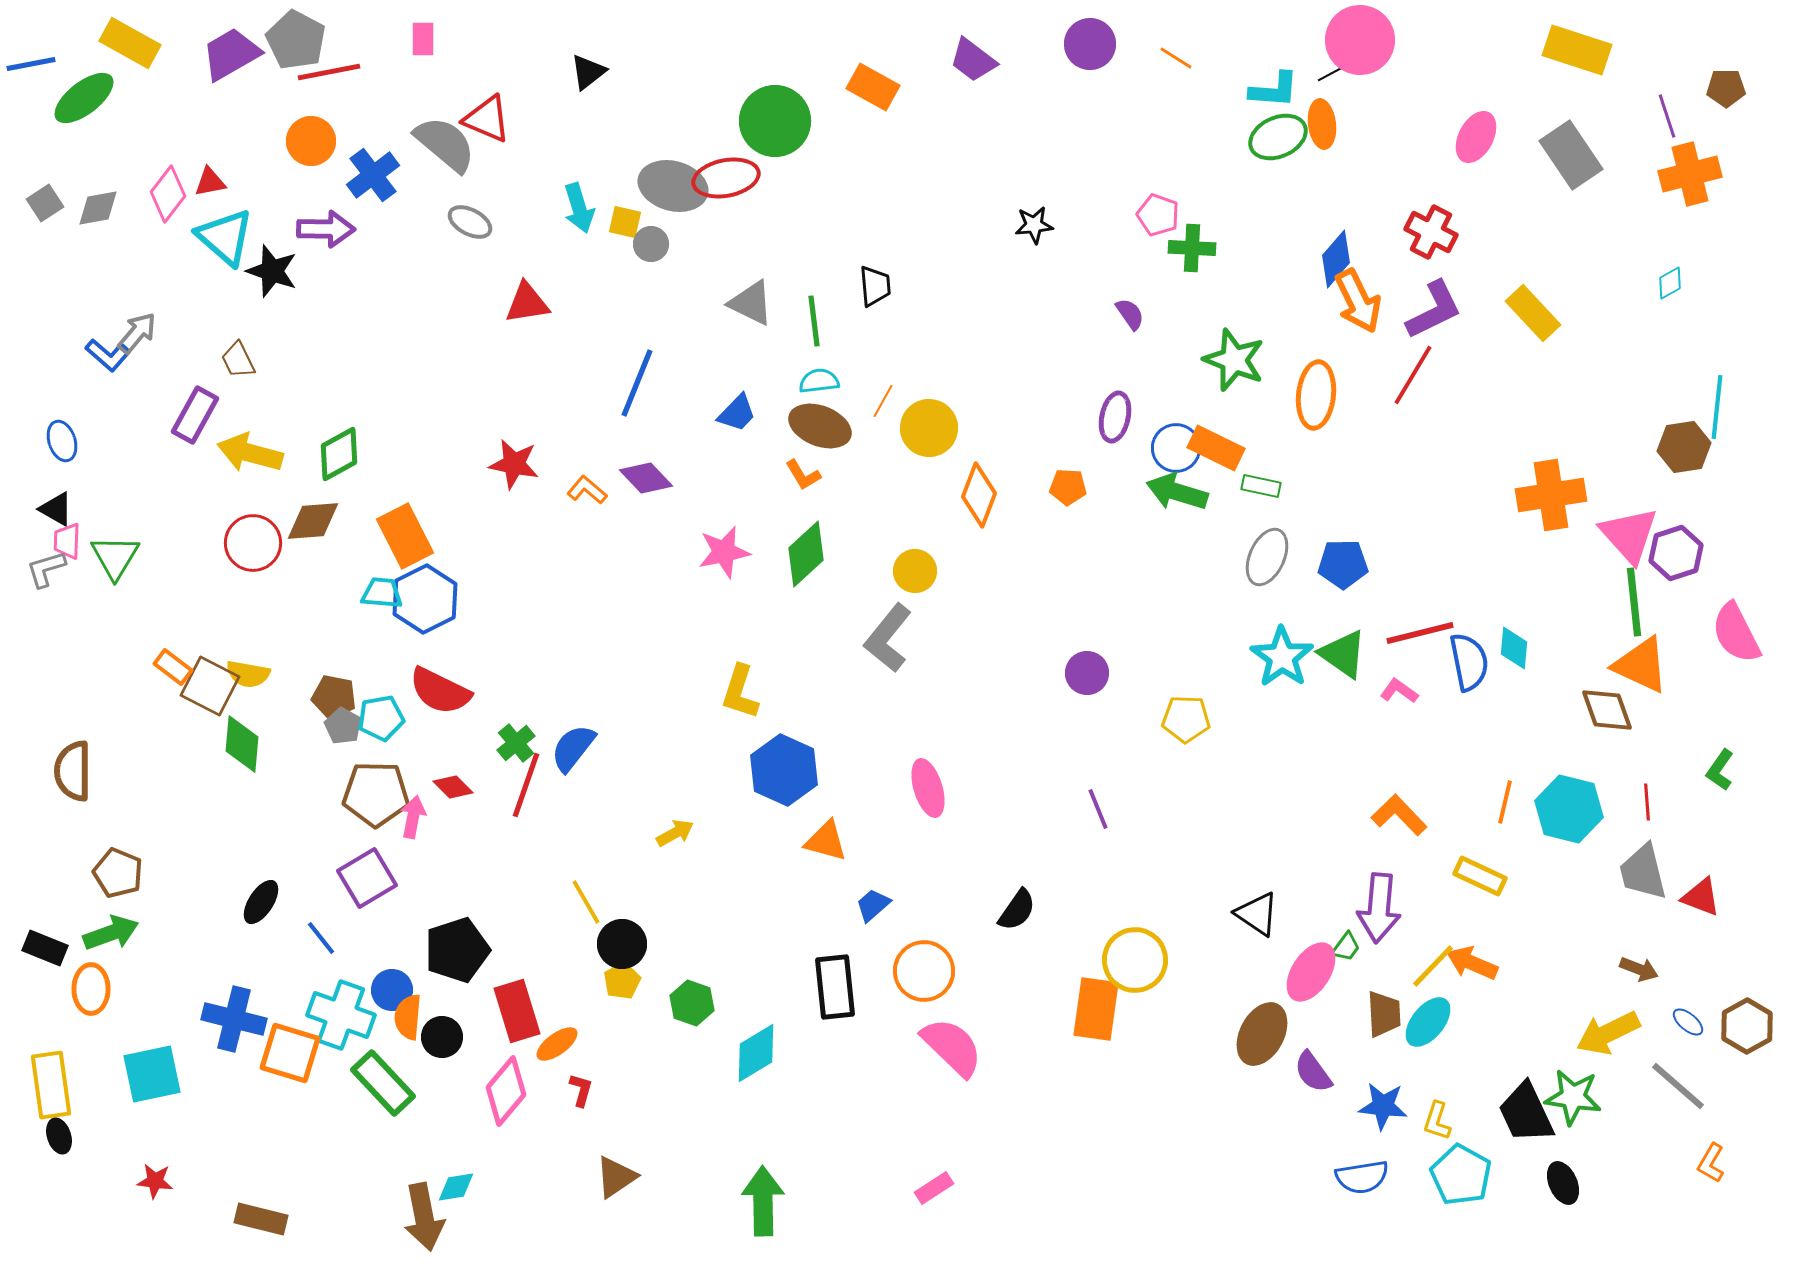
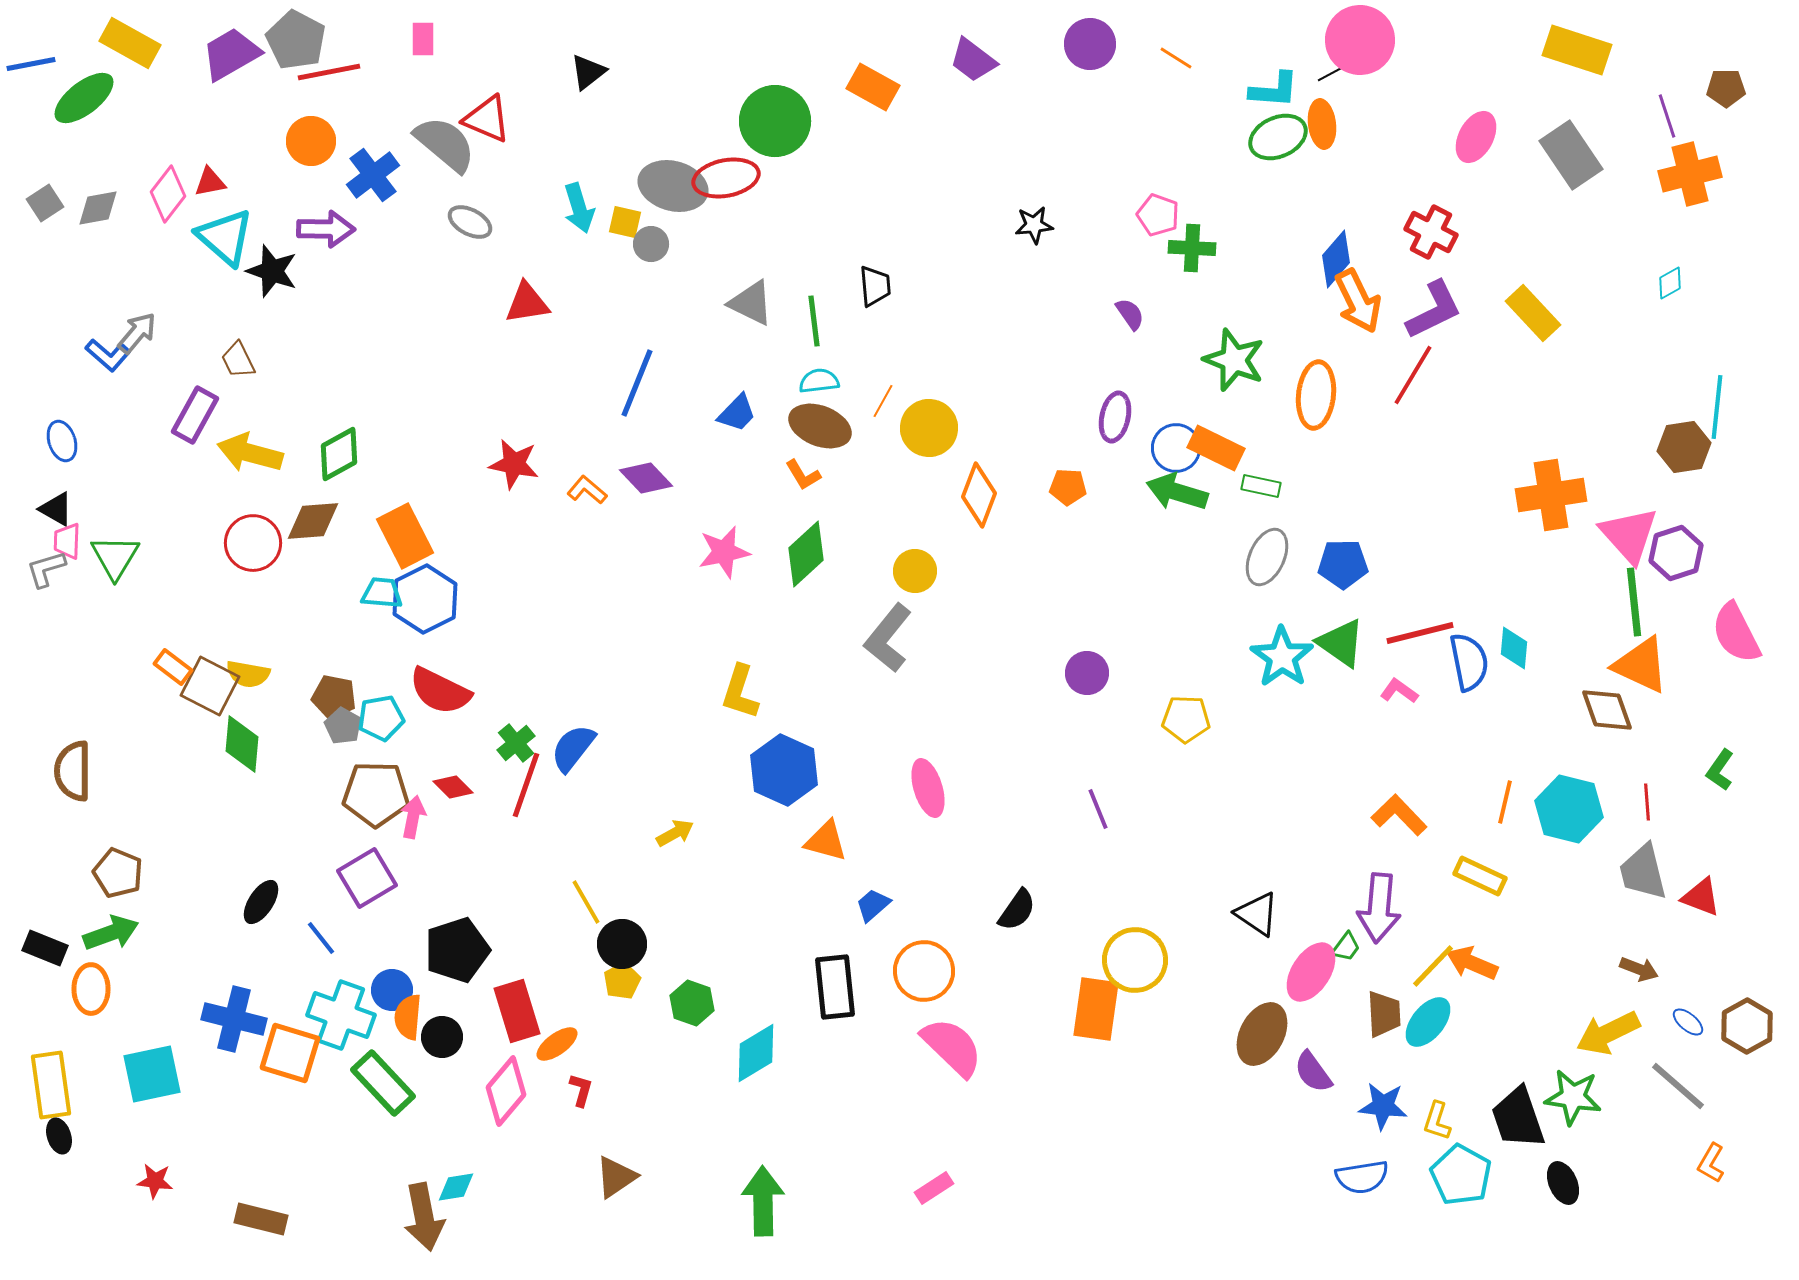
green triangle at (1343, 654): moved 2 px left, 11 px up
black trapezoid at (1526, 1113): moved 8 px left, 5 px down; rotated 6 degrees clockwise
